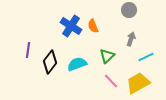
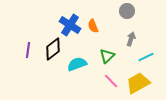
gray circle: moved 2 px left, 1 px down
blue cross: moved 1 px left, 1 px up
black diamond: moved 3 px right, 13 px up; rotated 15 degrees clockwise
